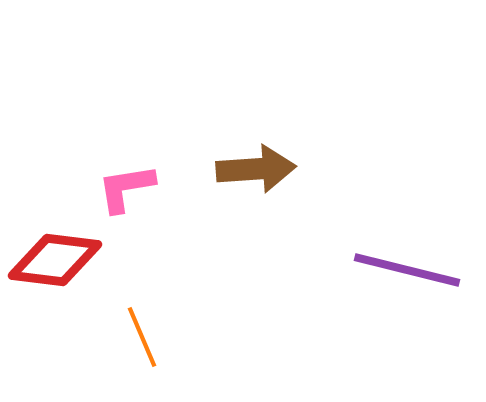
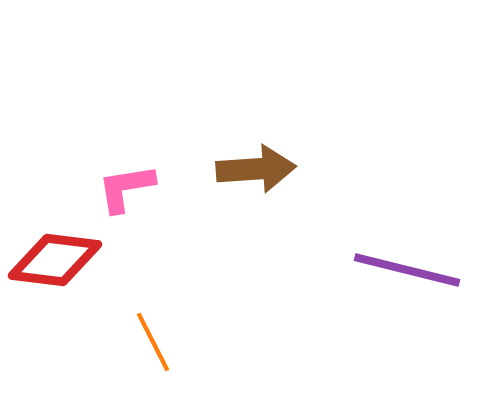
orange line: moved 11 px right, 5 px down; rotated 4 degrees counterclockwise
